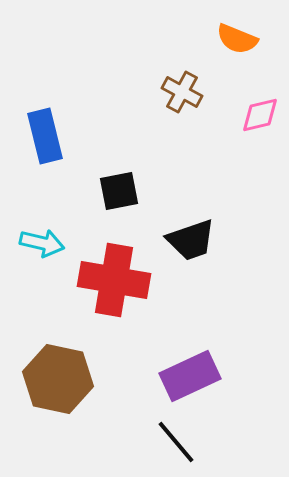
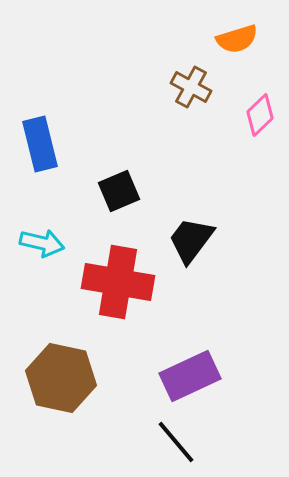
orange semicircle: rotated 39 degrees counterclockwise
brown cross: moved 9 px right, 5 px up
pink diamond: rotated 30 degrees counterclockwise
blue rectangle: moved 5 px left, 8 px down
black square: rotated 12 degrees counterclockwise
black trapezoid: rotated 146 degrees clockwise
red cross: moved 4 px right, 2 px down
brown hexagon: moved 3 px right, 1 px up
